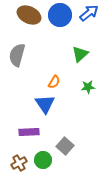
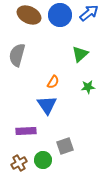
orange semicircle: moved 1 px left
blue triangle: moved 2 px right, 1 px down
purple rectangle: moved 3 px left, 1 px up
gray square: rotated 30 degrees clockwise
